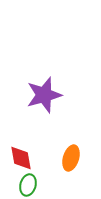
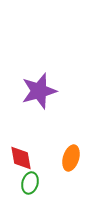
purple star: moved 5 px left, 4 px up
green ellipse: moved 2 px right, 2 px up
